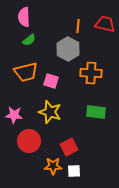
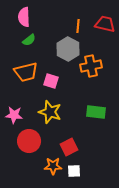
orange cross: moved 7 px up; rotated 15 degrees counterclockwise
